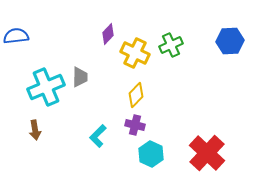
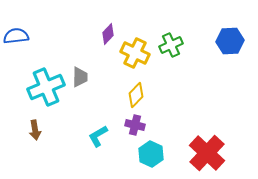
cyan L-shape: rotated 15 degrees clockwise
